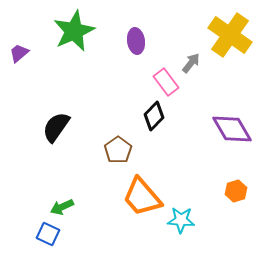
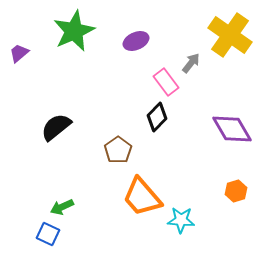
purple ellipse: rotated 75 degrees clockwise
black diamond: moved 3 px right, 1 px down
black semicircle: rotated 16 degrees clockwise
